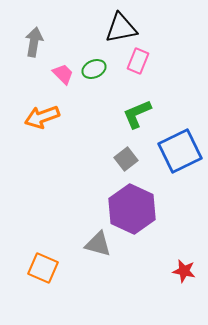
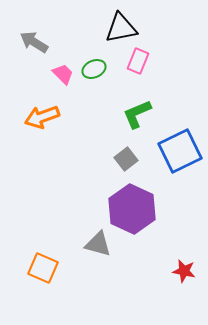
gray arrow: rotated 68 degrees counterclockwise
